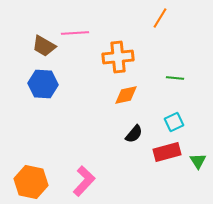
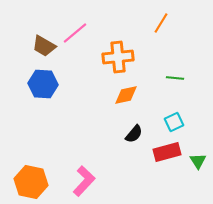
orange line: moved 1 px right, 5 px down
pink line: rotated 36 degrees counterclockwise
